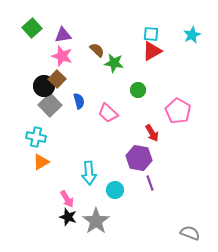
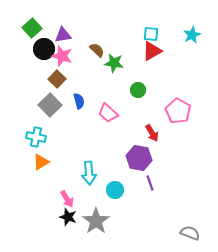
black circle: moved 37 px up
